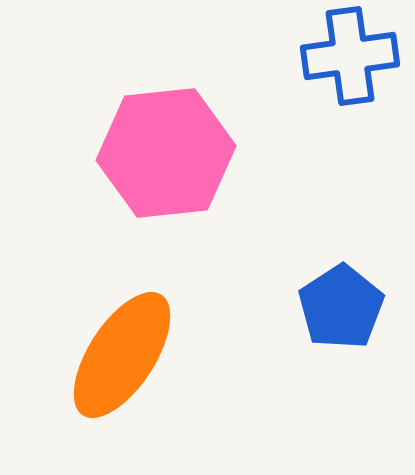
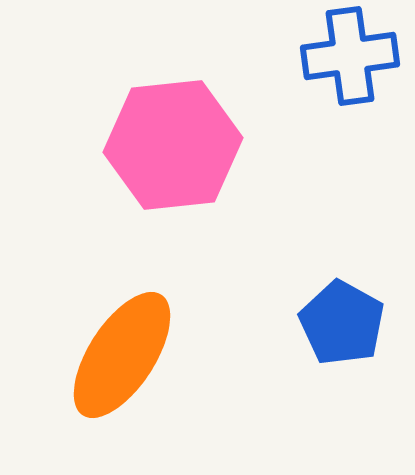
pink hexagon: moved 7 px right, 8 px up
blue pentagon: moved 1 px right, 16 px down; rotated 10 degrees counterclockwise
